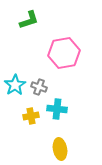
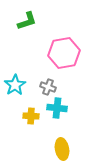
green L-shape: moved 2 px left, 1 px down
gray cross: moved 9 px right
cyan cross: moved 1 px up
yellow cross: rotated 14 degrees clockwise
yellow ellipse: moved 2 px right
